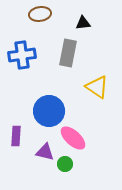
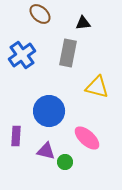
brown ellipse: rotated 50 degrees clockwise
blue cross: rotated 28 degrees counterclockwise
yellow triangle: rotated 20 degrees counterclockwise
pink ellipse: moved 14 px right
purple triangle: moved 1 px right, 1 px up
green circle: moved 2 px up
